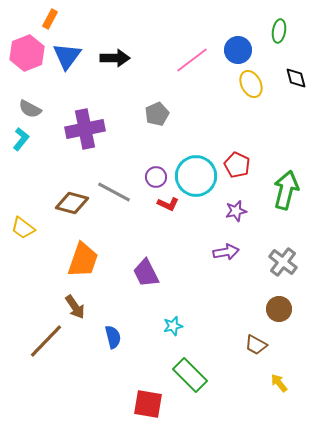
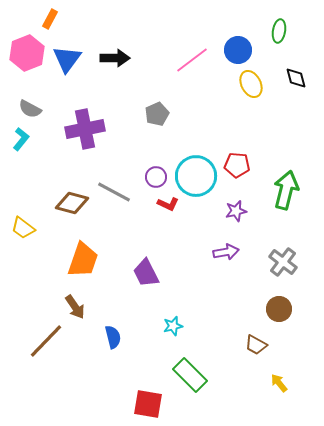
blue triangle: moved 3 px down
red pentagon: rotated 20 degrees counterclockwise
